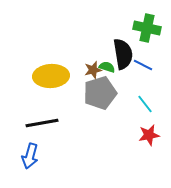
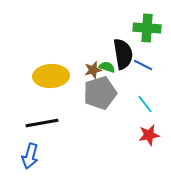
green cross: rotated 8 degrees counterclockwise
